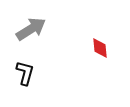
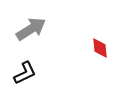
black L-shape: rotated 50 degrees clockwise
